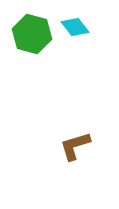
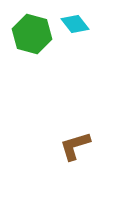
cyan diamond: moved 3 px up
